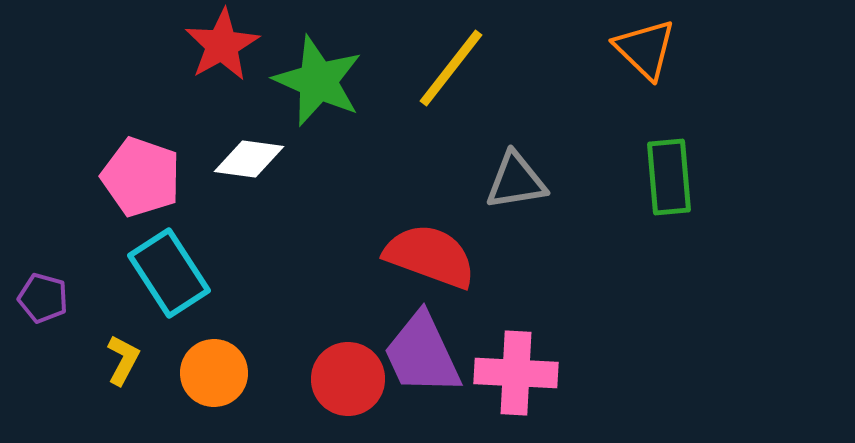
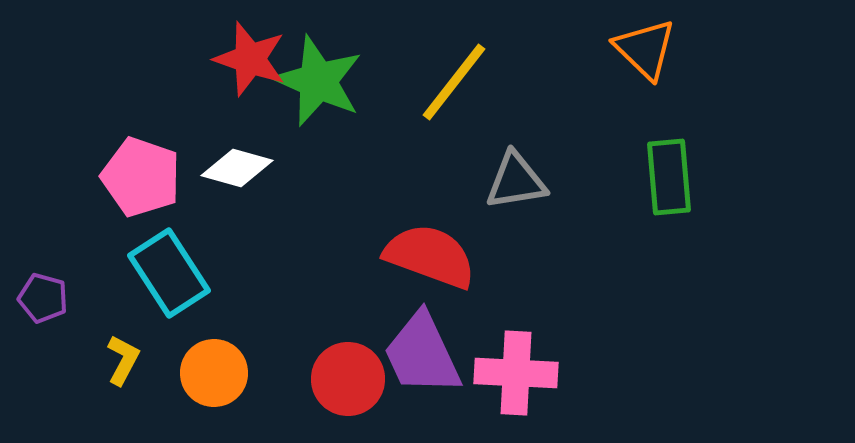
red star: moved 28 px right, 14 px down; rotated 24 degrees counterclockwise
yellow line: moved 3 px right, 14 px down
white diamond: moved 12 px left, 9 px down; rotated 8 degrees clockwise
